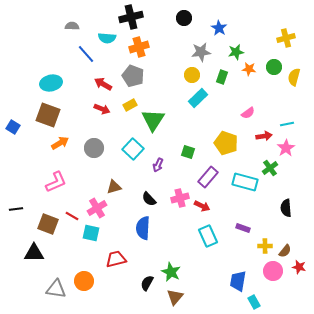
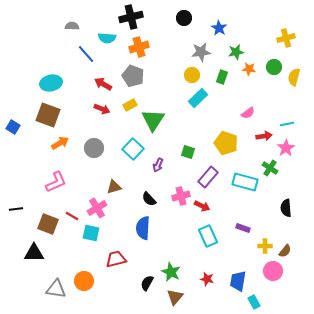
green cross at (270, 168): rotated 21 degrees counterclockwise
pink cross at (180, 198): moved 1 px right, 2 px up
red star at (299, 267): moved 92 px left, 12 px down
